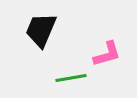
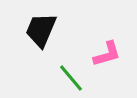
green line: rotated 60 degrees clockwise
